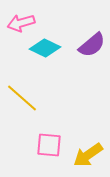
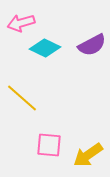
purple semicircle: rotated 12 degrees clockwise
